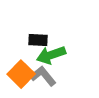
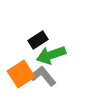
black rectangle: rotated 36 degrees counterclockwise
orange square: rotated 12 degrees clockwise
